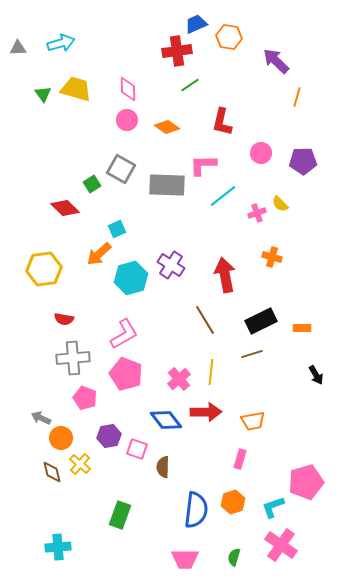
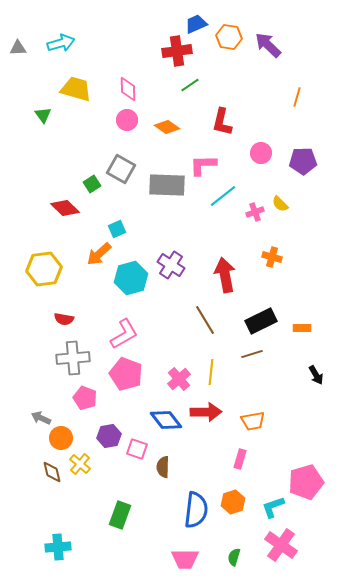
purple arrow at (276, 61): moved 8 px left, 16 px up
green triangle at (43, 94): moved 21 px down
pink cross at (257, 213): moved 2 px left, 1 px up
